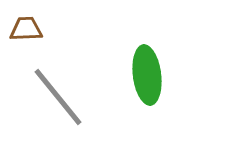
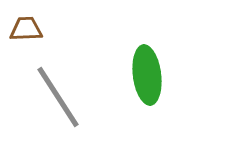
gray line: rotated 6 degrees clockwise
